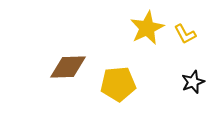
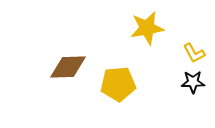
yellow star: rotated 16 degrees clockwise
yellow L-shape: moved 9 px right, 19 px down
black star: rotated 20 degrees clockwise
